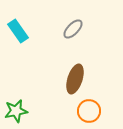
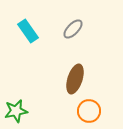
cyan rectangle: moved 10 px right
